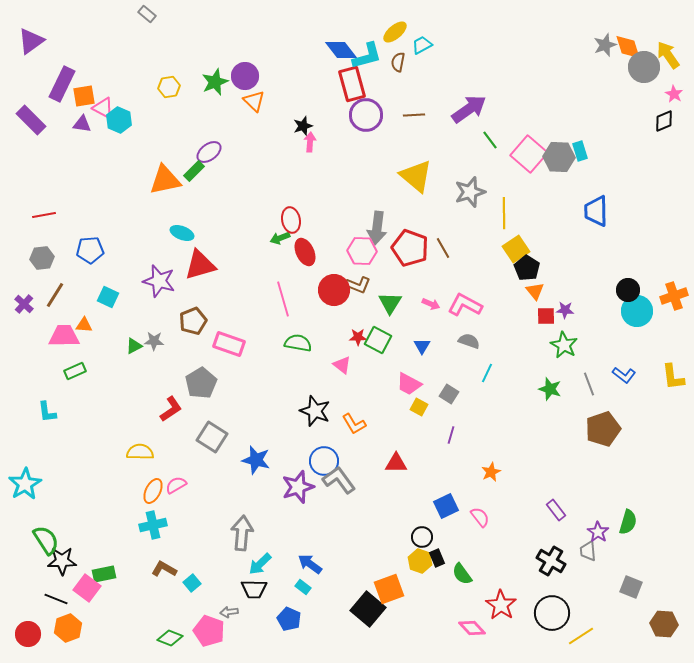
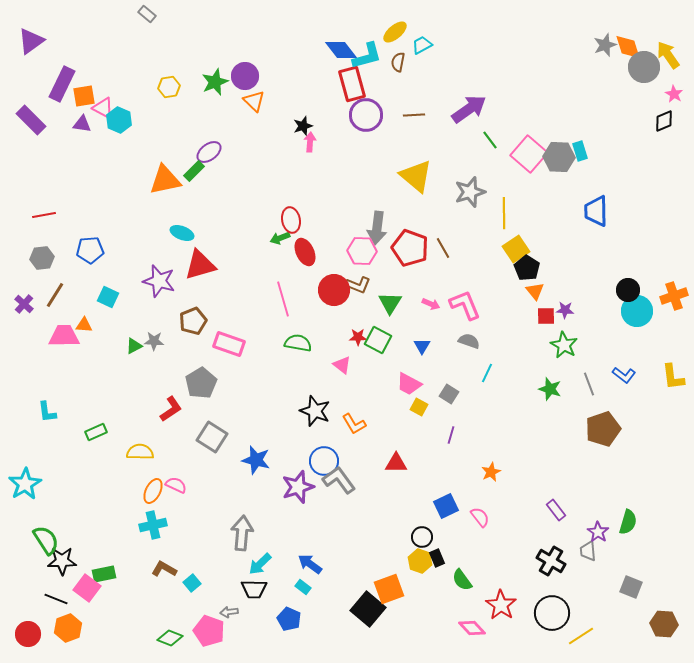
pink L-shape at (465, 305): rotated 40 degrees clockwise
green rectangle at (75, 371): moved 21 px right, 61 px down
pink semicircle at (176, 485): rotated 55 degrees clockwise
green semicircle at (462, 574): moved 6 px down
